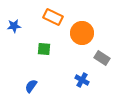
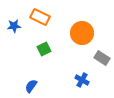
orange rectangle: moved 13 px left
green square: rotated 32 degrees counterclockwise
